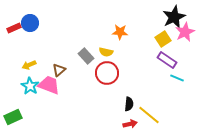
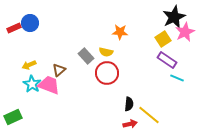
cyan star: moved 2 px right, 2 px up
